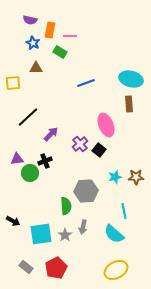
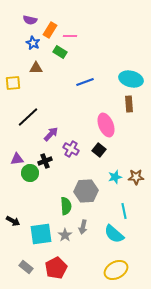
orange rectangle: rotated 21 degrees clockwise
blue line: moved 1 px left, 1 px up
purple cross: moved 9 px left, 5 px down; rotated 21 degrees counterclockwise
